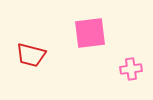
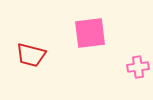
pink cross: moved 7 px right, 2 px up
